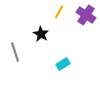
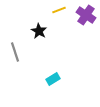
yellow line: moved 2 px up; rotated 40 degrees clockwise
black star: moved 2 px left, 3 px up
cyan rectangle: moved 10 px left, 15 px down
